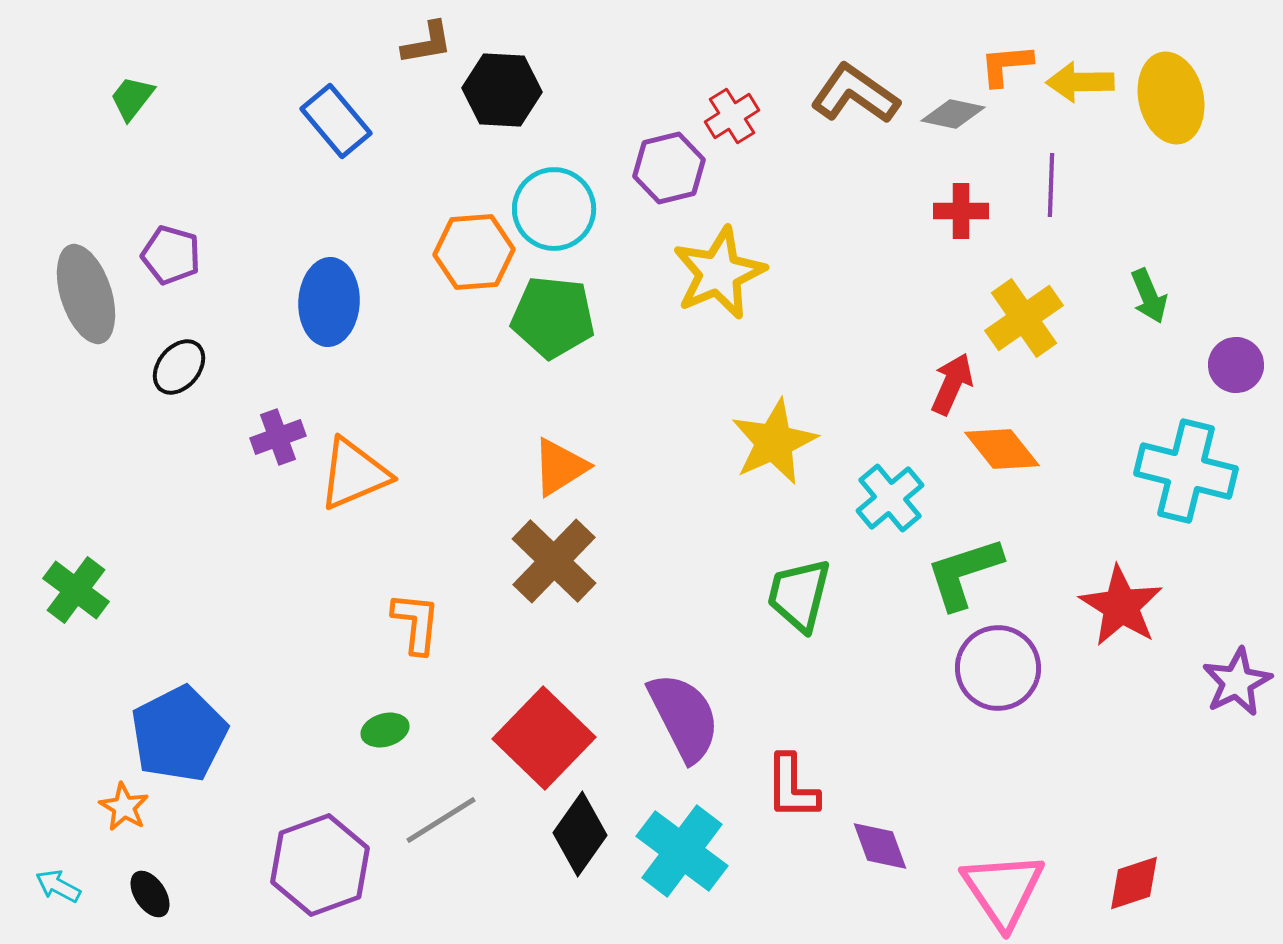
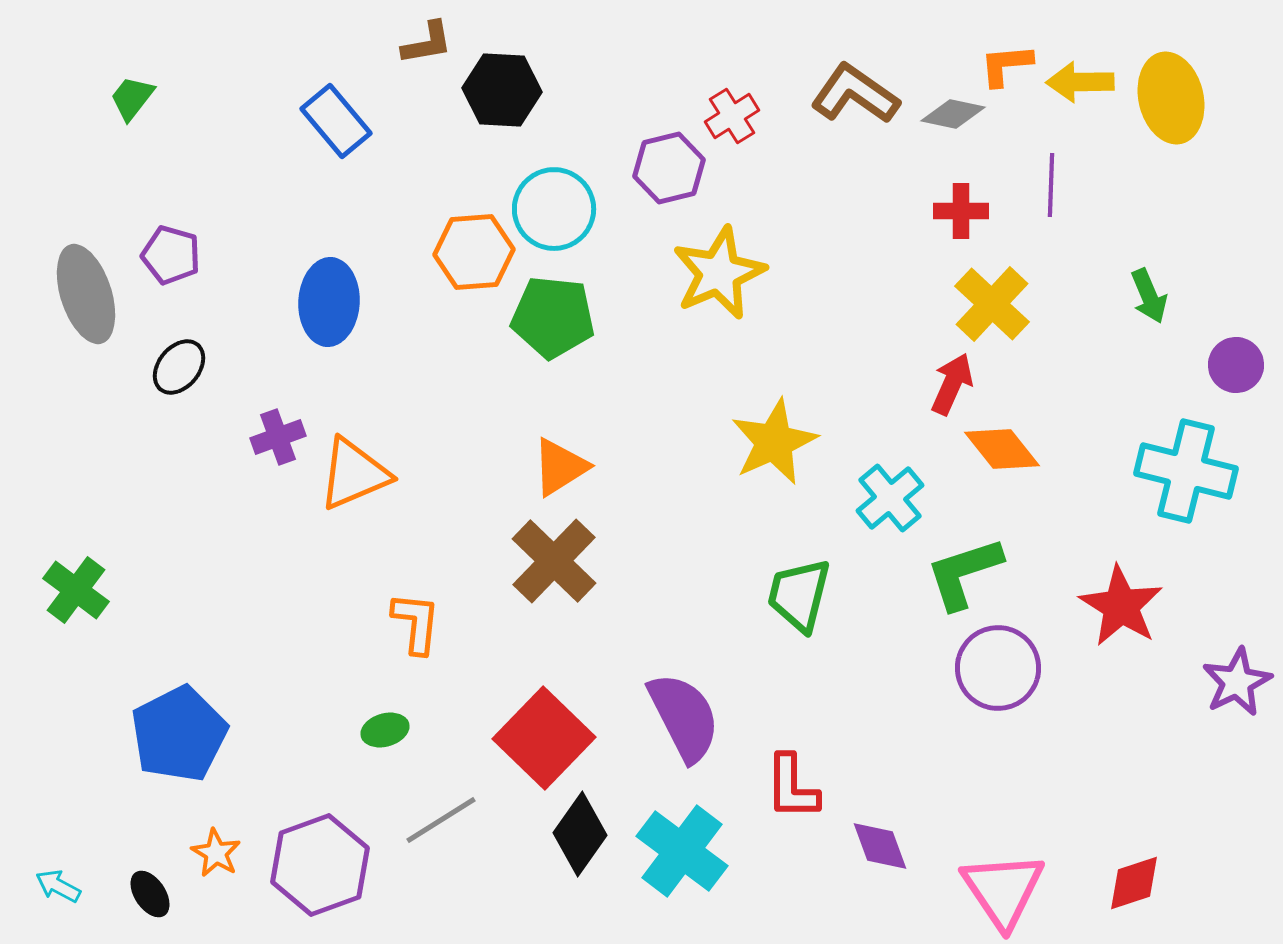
yellow cross at (1024, 318): moved 32 px left, 14 px up; rotated 12 degrees counterclockwise
orange star at (124, 807): moved 92 px right, 46 px down
